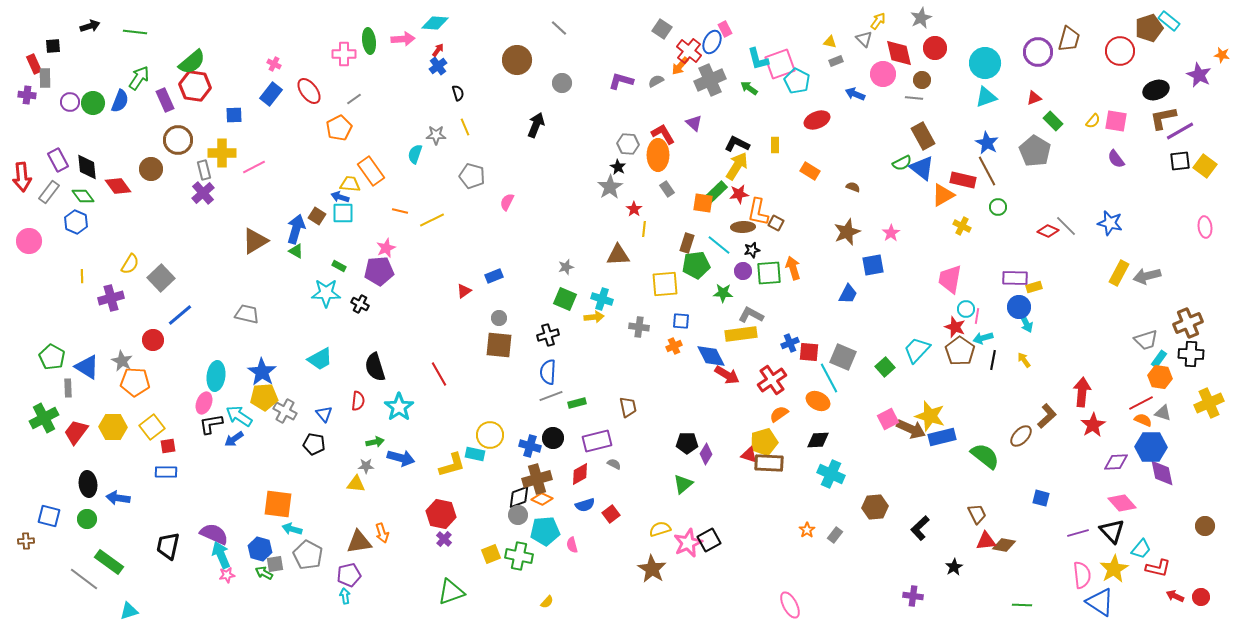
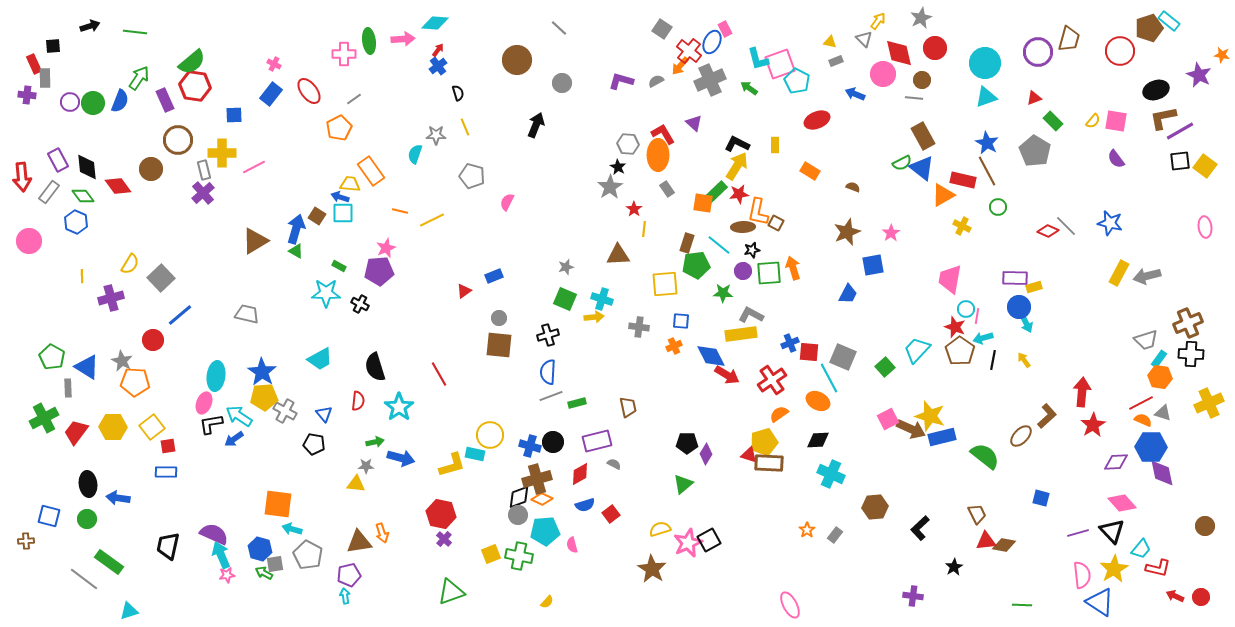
black circle at (553, 438): moved 4 px down
